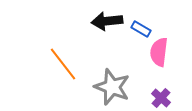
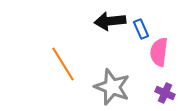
black arrow: moved 3 px right
blue rectangle: rotated 36 degrees clockwise
orange line: rotated 6 degrees clockwise
purple cross: moved 4 px right, 5 px up; rotated 18 degrees counterclockwise
